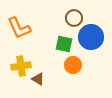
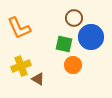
yellow cross: rotated 12 degrees counterclockwise
